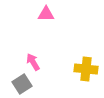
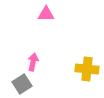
pink arrow: rotated 42 degrees clockwise
yellow cross: moved 1 px right
